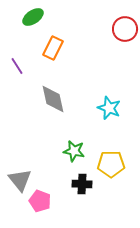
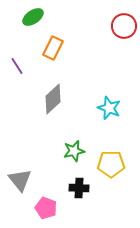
red circle: moved 1 px left, 3 px up
gray diamond: rotated 60 degrees clockwise
green star: rotated 25 degrees counterclockwise
black cross: moved 3 px left, 4 px down
pink pentagon: moved 6 px right, 7 px down
